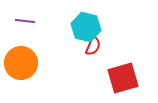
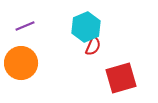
purple line: moved 5 px down; rotated 30 degrees counterclockwise
cyan hexagon: rotated 24 degrees clockwise
red square: moved 2 px left
